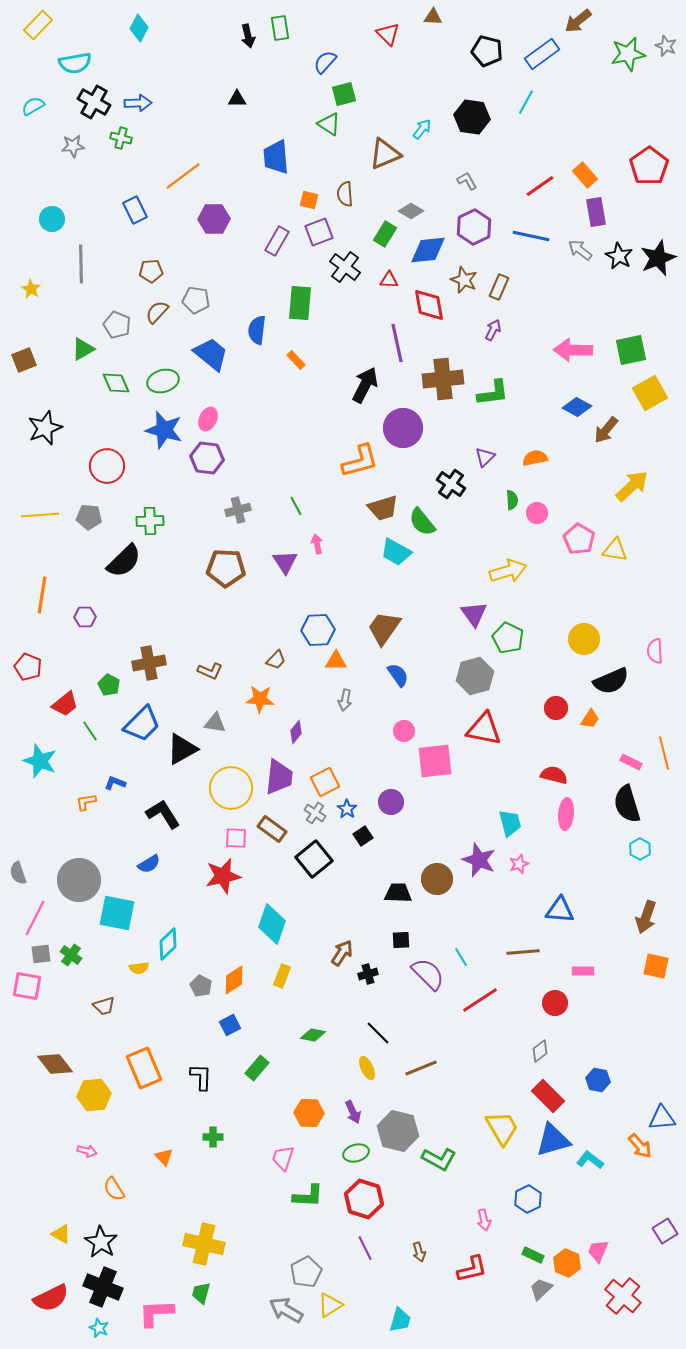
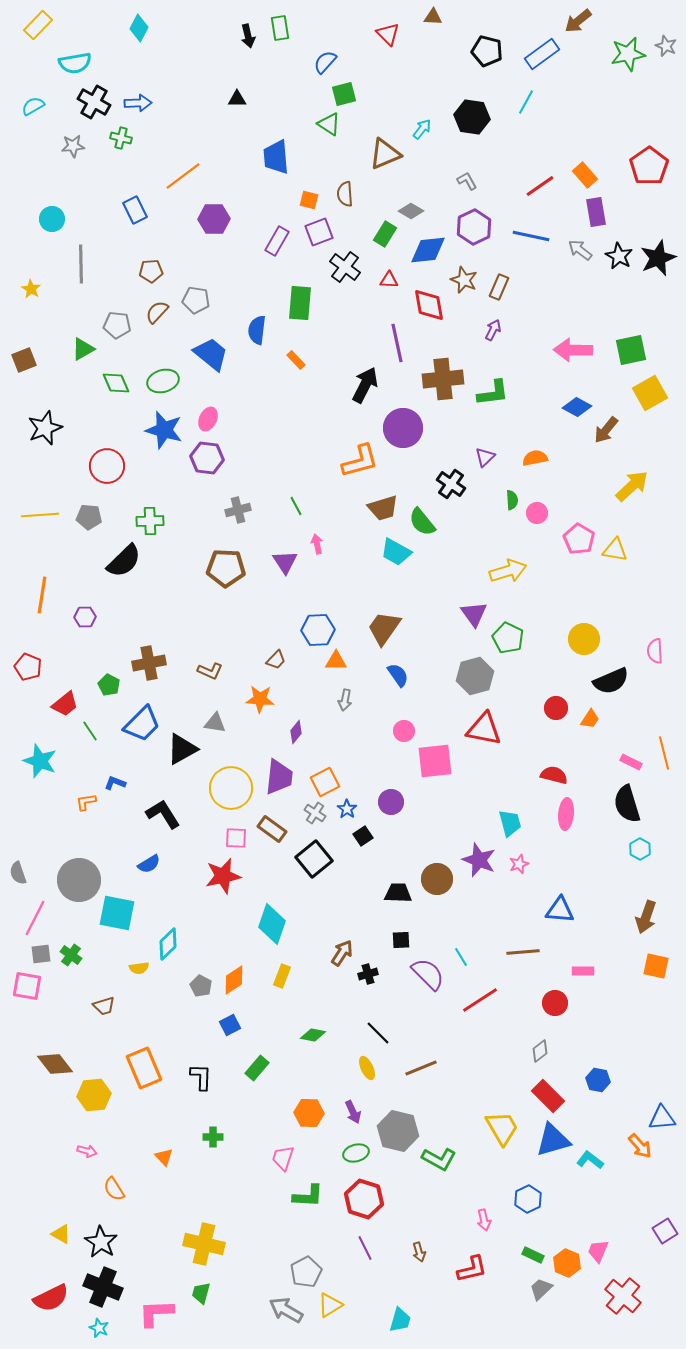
gray pentagon at (117, 325): rotated 16 degrees counterclockwise
